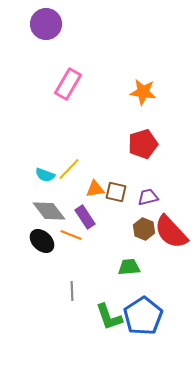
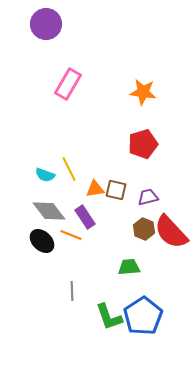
yellow line: rotated 70 degrees counterclockwise
brown square: moved 2 px up
